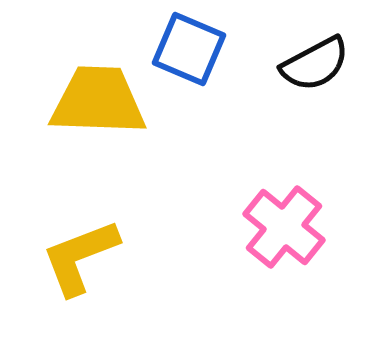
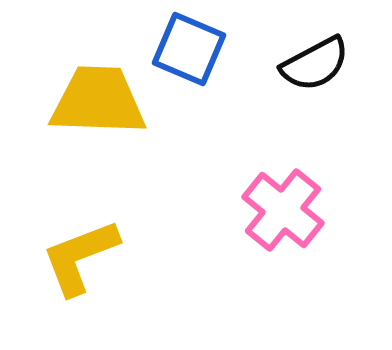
pink cross: moved 1 px left, 17 px up
